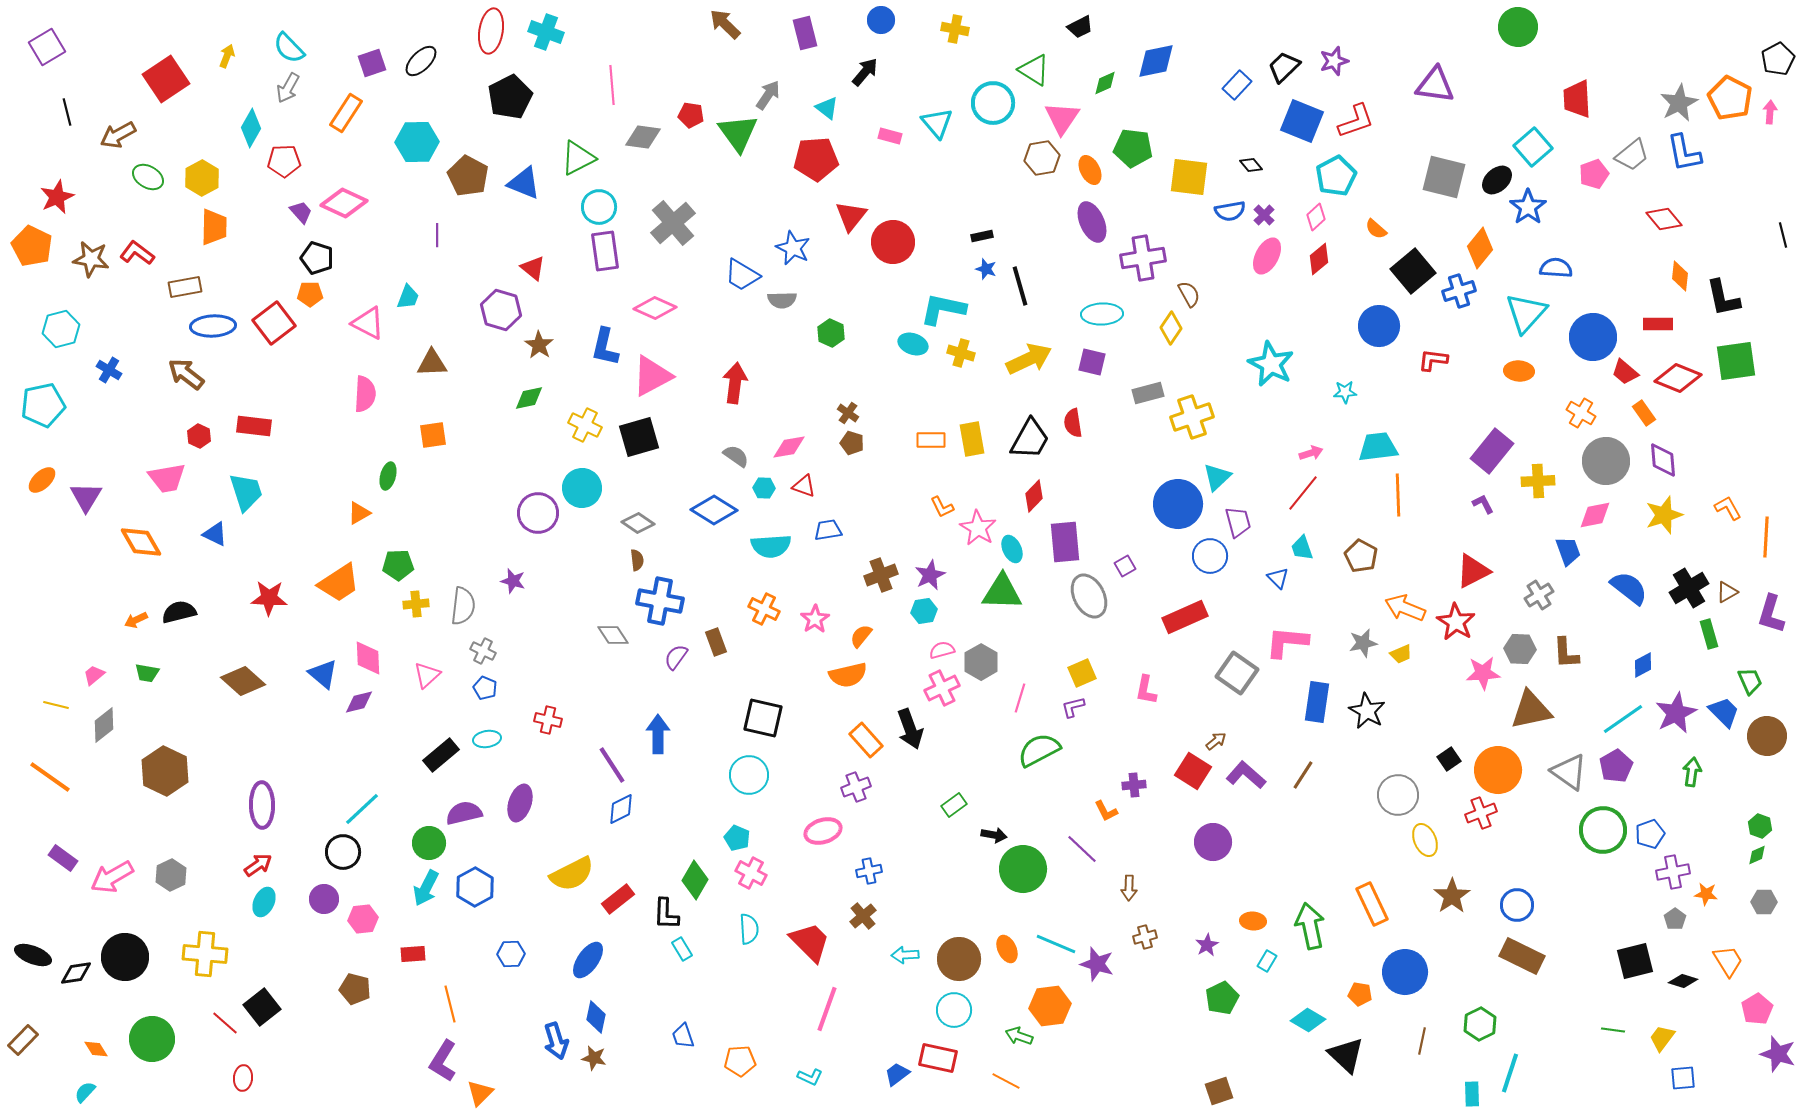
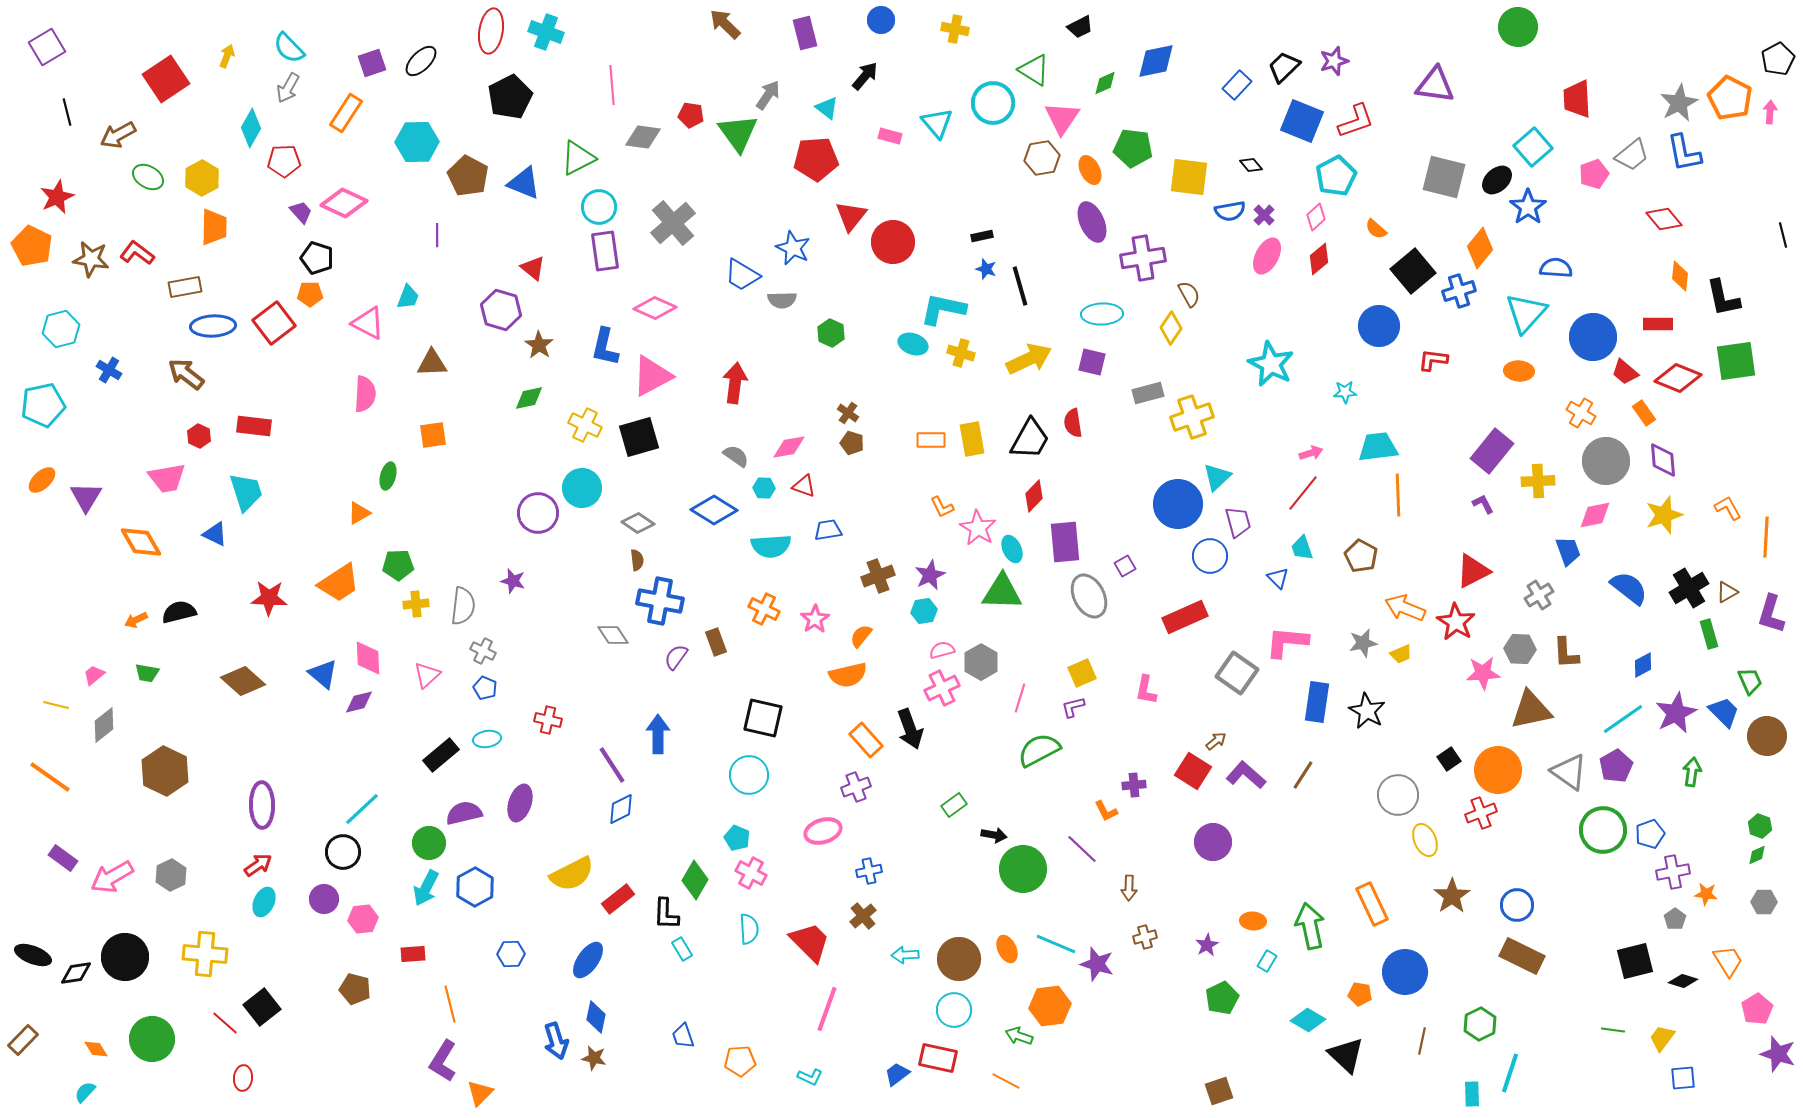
black arrow at (865, 72): moved 4 px down
brown cross at (881, 575): moved 3 px left, 1 px down
